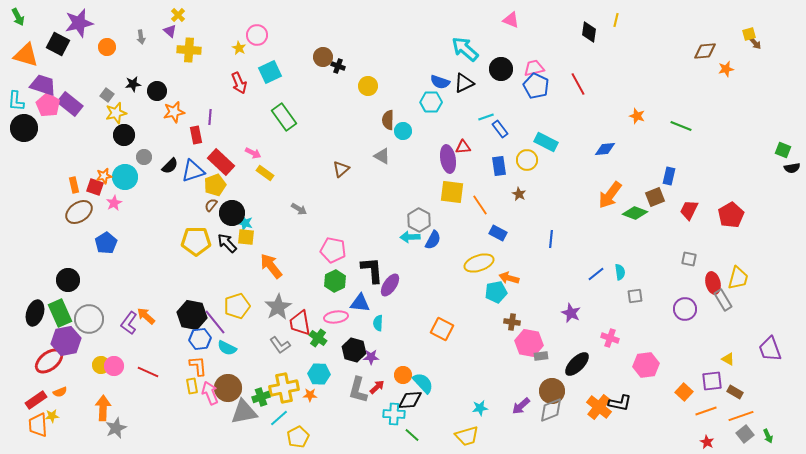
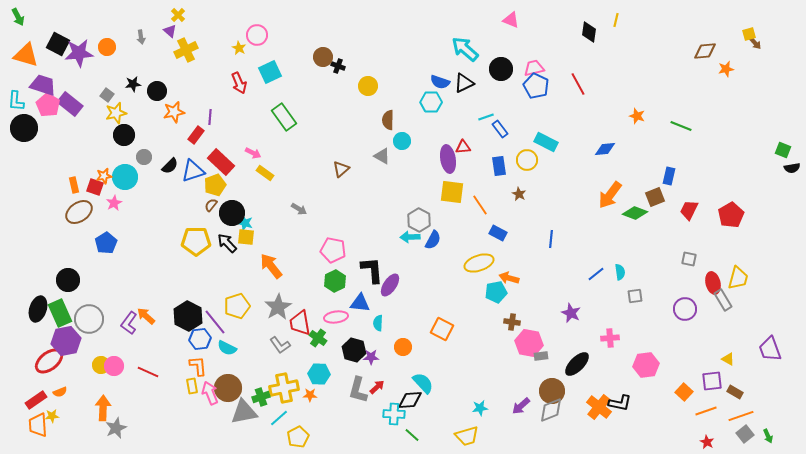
purple star at (79, 23): moved 30 px down; rotated 8 degrees clockwise
yellow cross at (189, 50): moved 3 px left; rotated 30 degrees counterclockwise
cyan circle at (403, 131): moved 1 px left, 10 px down
red rectangle at (196, 135): rotated 48 degrees clockwise
black ellipse at (35, 313): moved 3 px right, 4 px up
black hexagon at (192, 315): moved 4 px left, 1 px down; rotated 16 degrees clockwise
pink cross at (610, 338): rotated 24 degrees counterclockwise
orange circle at (403, 375): moved 28 px up
